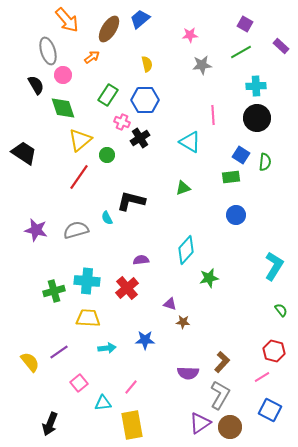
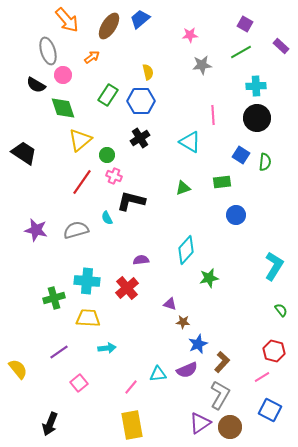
brown ellipse at (109, 29): moved 3 px up
yellow semicircle at (147, 64): moved 1 px right, 8 px down
black semicircle at (36, 85): rotated 150 degrees clockwise
blue hexagon at (145, 100): moved 4 px left, 1 px down
pink cross at (122, 122): moved 8 px left, 54 px down
red line at (79, 177): moved 3 px right, 5 px down
green rectangle at (231, 177): moved 9 px left, 5 px down
green cross at (54, 291): moved 7 px down
blue star at (145, 340): moved 53 px right, 4 px down; rotated 24 degrees counterclockwise
yellow semicircle at (30, 362): moved 12 px left, 7 px down
purple semicircle at (188, 373): moved 1 px left, 3 px up; rotated 25 degrees counterclockwise
cyan triangle at (103, 403): moved 55 px right, 29 px up
